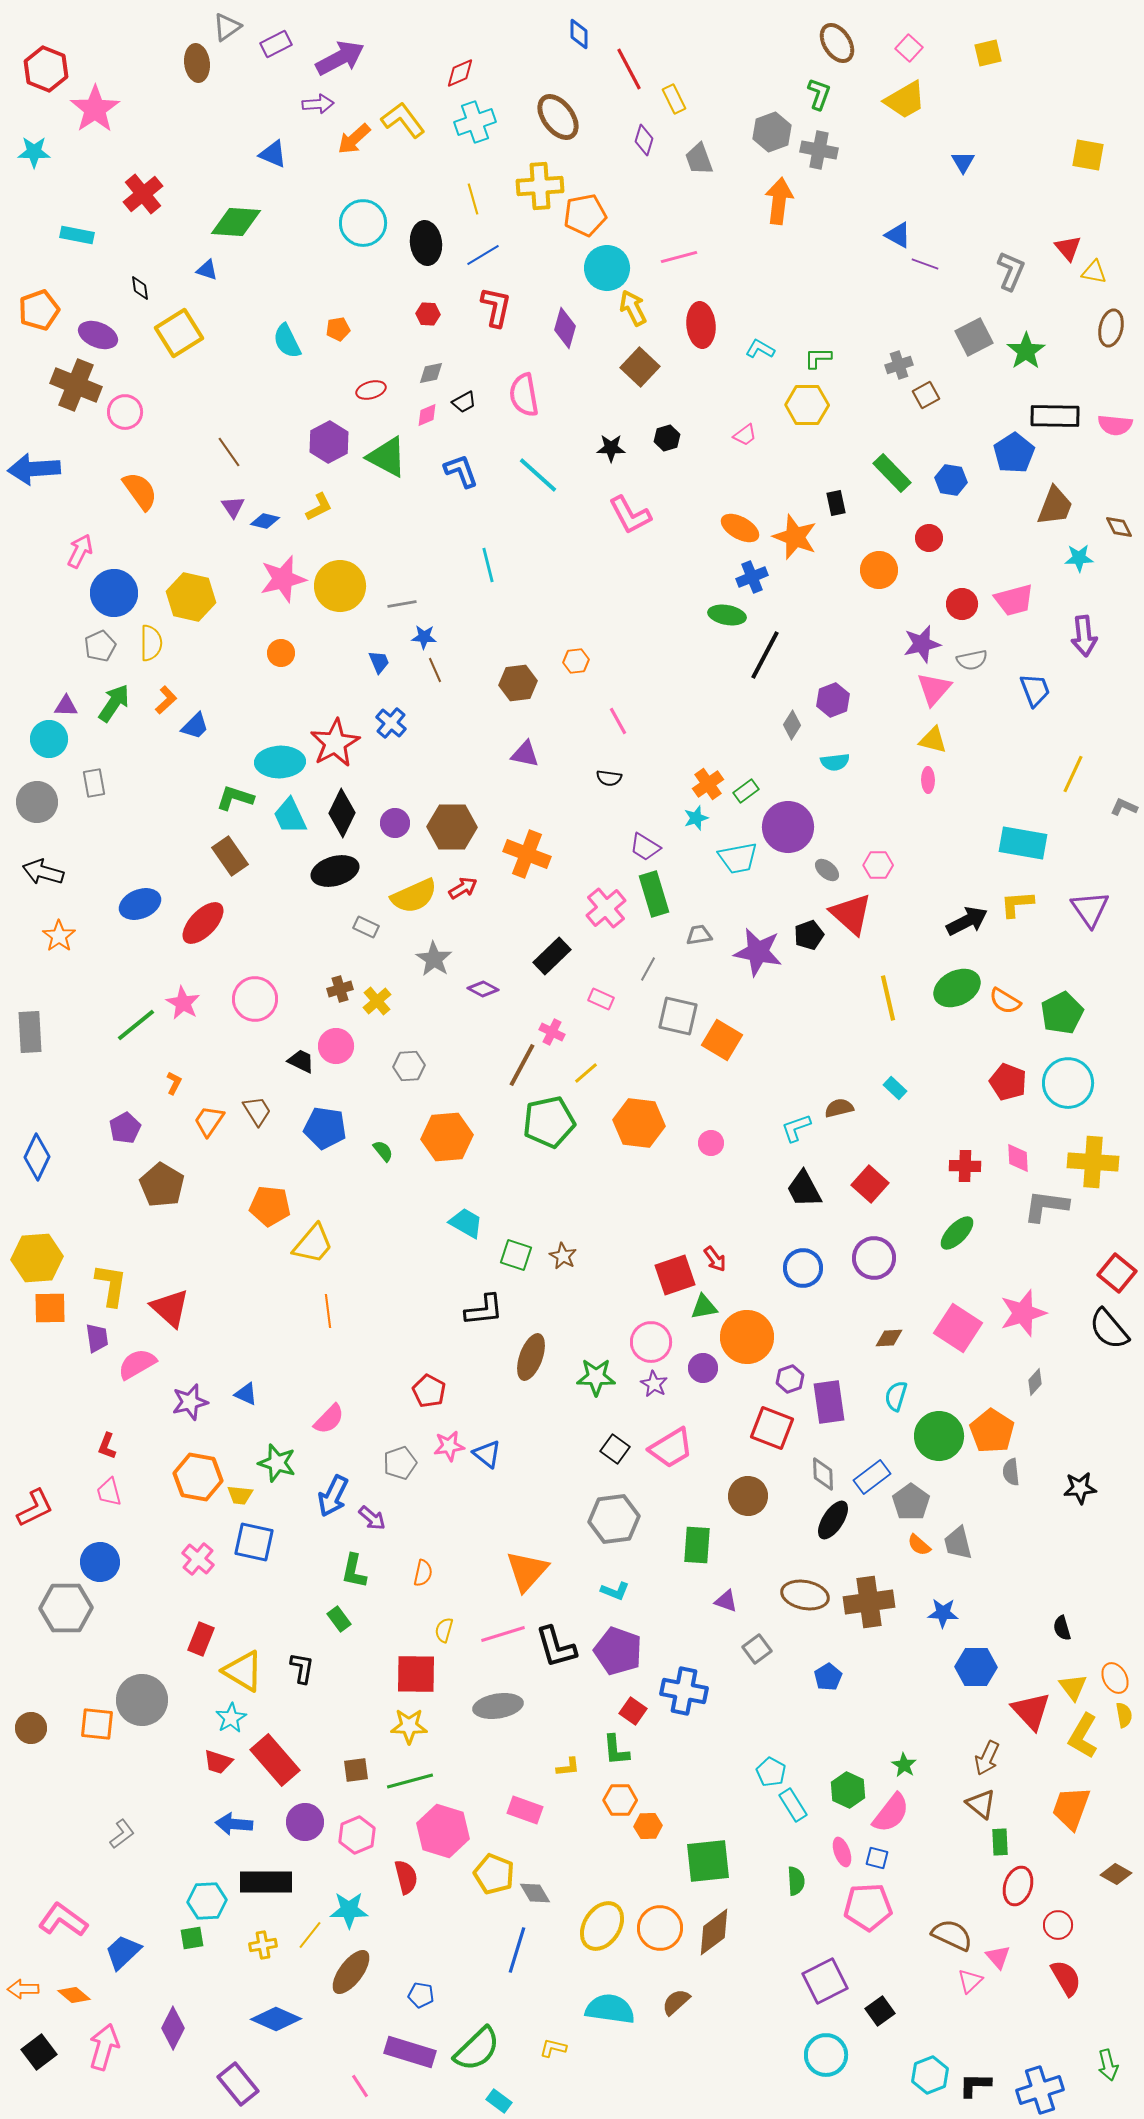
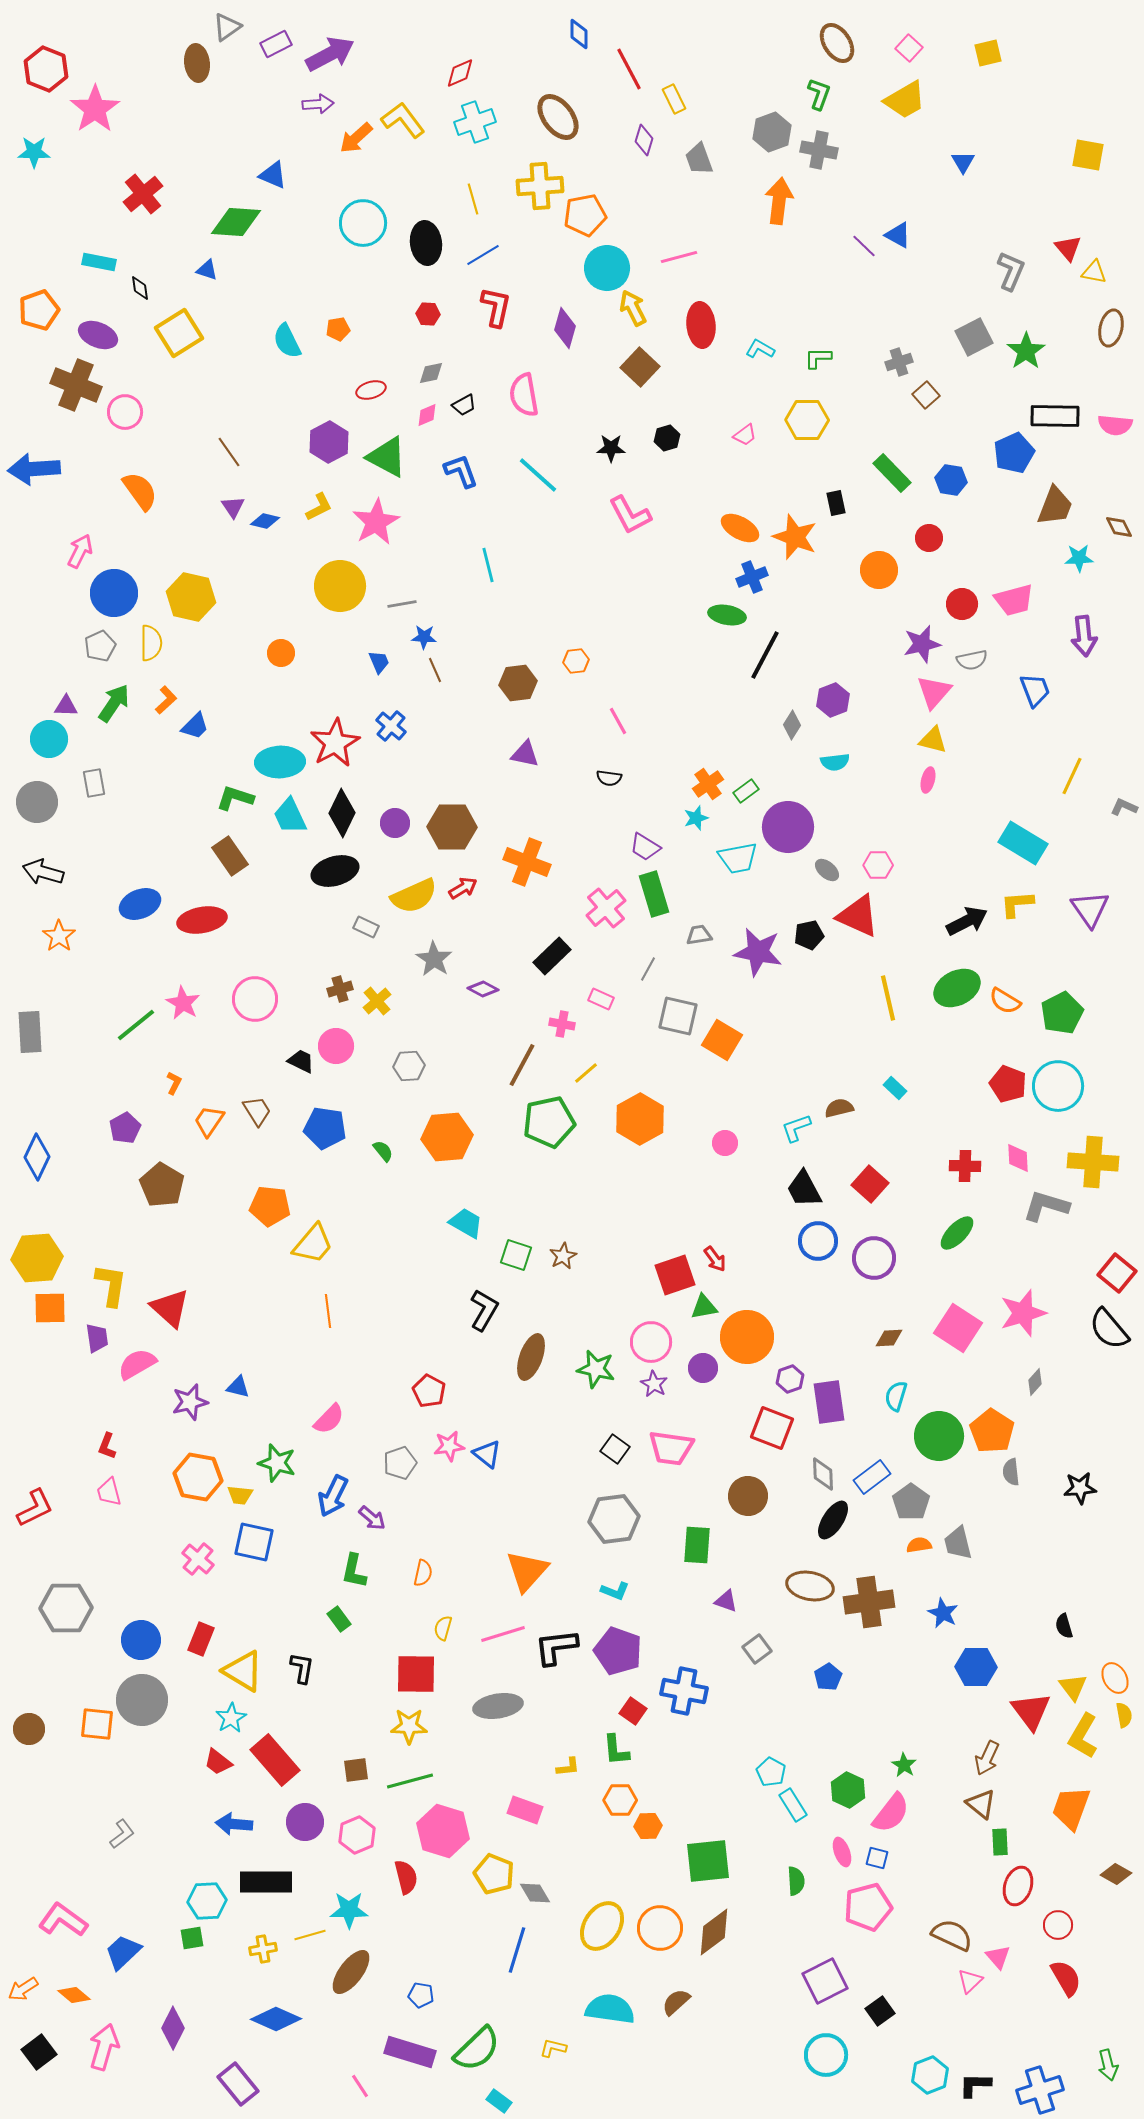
purple arrow at (340, 58): moved 10 px left, 4 px up
orange arrow at (354, 139): moved 2 px right, 1 px up
blue triangle at (273, 154): moved 21 px down
cyan rectangle at (77, 235): moved 22 px right, 27 px down
purple line at (925, 264): moved 61 px left, 18 px up; rotated 24 degrees clockwise
gray cross at (899, 365): moved 3 px up
brown square at (926, 395): rotated 12 degrees counterclockwise
black trapezoid at (464, 402): moved 3 px down
yellow hexagon at (807, 405): moved 15 px down
blue pentagon at (1014, 453): rotated 9 degrees clockwise
pink star at (283, 579): moved 93 px right, 57 px up; rotated 15 degrees counterclockwise
pink triangle at (934, 689): moved 3 px down
blue cross at (391, 723): moved 3 px down
yellow line at (1073, 774): moved 1 px left, 2 px down
pink ellipse at (928, 780): rotated 15 degrees clockwise
cyan rectangle at (1023, 843): rotated 21 degrees clockwise
orange cross at (527, 854): moved 8 px down
red triangle at (851, 914): moved 7 px right, 2 px down; rotated 18 degrees counterclockwise
red ellipse at (203, 923): moved 1 px left, 3 px up; rotated 36 degrees clockwise
black pentagon at (809, 935): rotated 8 degrees clockwise
pink cross at (552, 1032): moved 10 px right, 8 px up; rotated 15 degrees counterclockwise
red pentagon at (1008, 1082): moved 2 px down
cyan circle at (1068, 1083): moved 10 px left, 3 px down
orange hexagon at (639, 1123): moved 1 px right, 4 px up; rotated 24 degrees clockwise
pink circle at (711, 1143): moved 14 px right
gray L-shape at (1046, 1206): rotated 9 degrees clockwise
brown star at (563, 1256): rotated 16 degrees clockwise
blue circle at (803, 1268): moved 15 px right, 27 px up
black L-shape at (484, 1310): rotated 54 degrees counterclockwise
green star at (596, 1377): moved 8 px up; rotated 12 degrees clockwise
blue triangle at (246, 1394): moved 8 px left, 7 px up; rotated 10 degrees counterclockwise
pink trapezoid at (671, 1448): rotated 39 degrees clockwise
orange semicircle at (919, 1545): rotated 130 degrees clockwise
blue circle at (100, 1562): moved 41 px right, 78 px down
brown ellipse at (805, 1595): moved 5 px right, 9 px up
blue star at (943, 1613): rotated 24 degrees clockwise
black semicircle at (1062, 1628): moved 2 px right, 2 px up
yellow semicircle at (444, 1630): moved 1 px left, 2 px up
black L-shape at (556, 1647): rotated 99 degrees clockwise
red triangle at (1031, 1711): rotated 6 degrees clockwise
brown circle at (31, 1728): moved 2 px left, 1 px down
red trapezoid at (218, 1762): rotated 20 degrees clockwise
pink pentagon at (868, 1907): rotated 12 degrees counterclockwise
yellow line at (310, 1935): rotated 36 degrees clockwise
yellow cross at (263, 1945): moved 4 px down
orange arrow at (23, 1989): rotated 32 degrees counterclockwise
